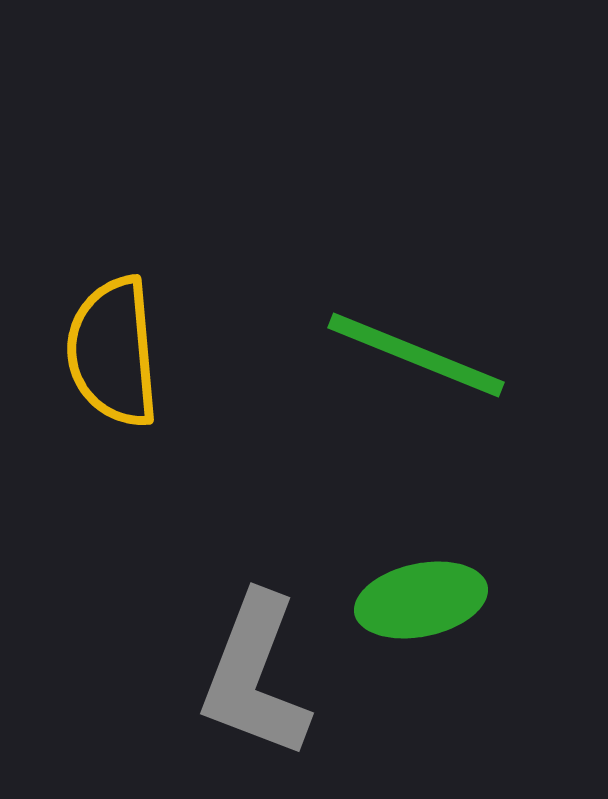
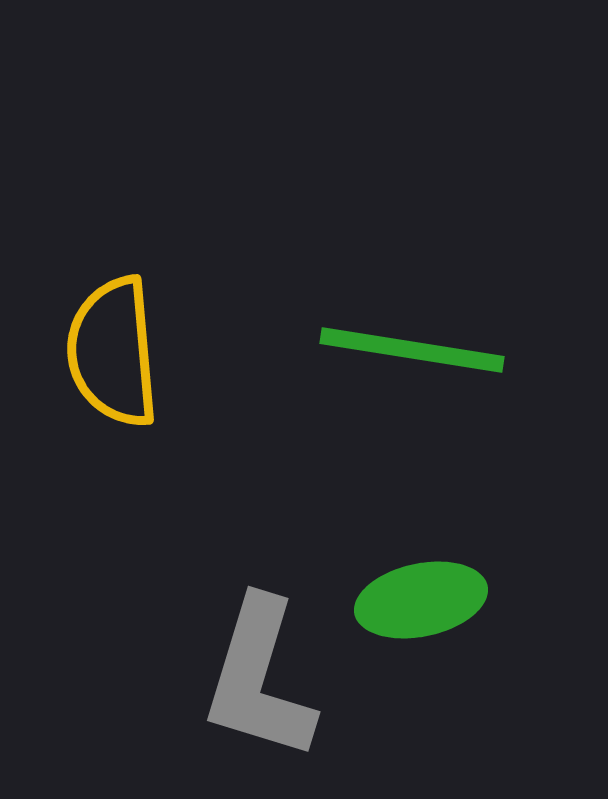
green line: moved 4 px left, 5 px up; rotated 13 degrees counterclockwise
gray L-shape: moved 4 px right, 3 px down; rotated 4 degrees counterclockwise
